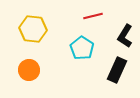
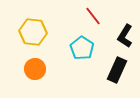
red line: rotated 66 degrees clockwise
yellow hexagon: moved 3 px down
orange circle: moved 6 px right, 1 px up
